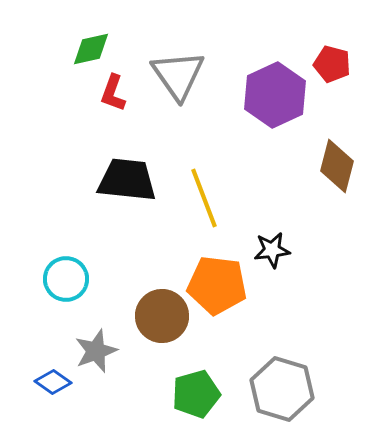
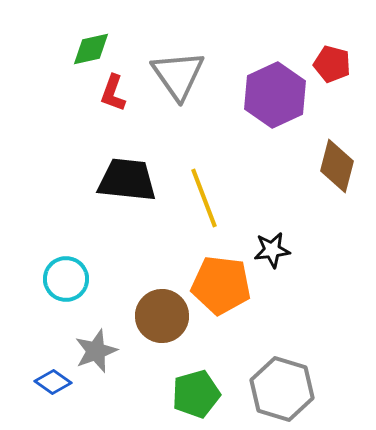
orange pentagon: moved 4 px right
